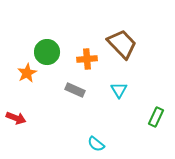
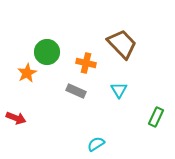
orange cross: moved 1 px left, 4 px down; rotated 18 degrees clockwise
gray rectangle: moved 1 px right, 1 px down
cyan semicircle: rotated 108 degrees clockwise
